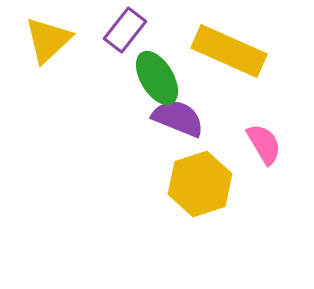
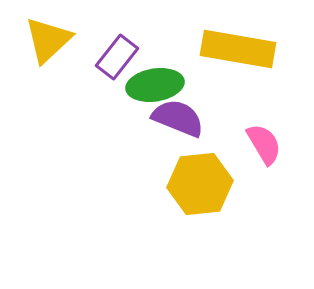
purple rectangle: moved 8 px left, 27 px down
yellow rectangle: moved 9 px right, 2 px up; rotated 14 degrees counterclockwise
green ellipse: moved 2 px left, 7 px down; rotated 68 degrees counterclockwise
yellow hexagon: rotated 12 degrees clockwise
